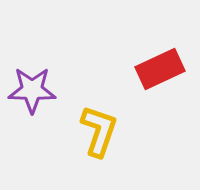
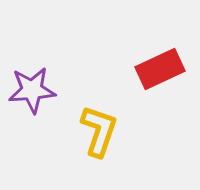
purple star: rotated 6 degrees counterclockwise
